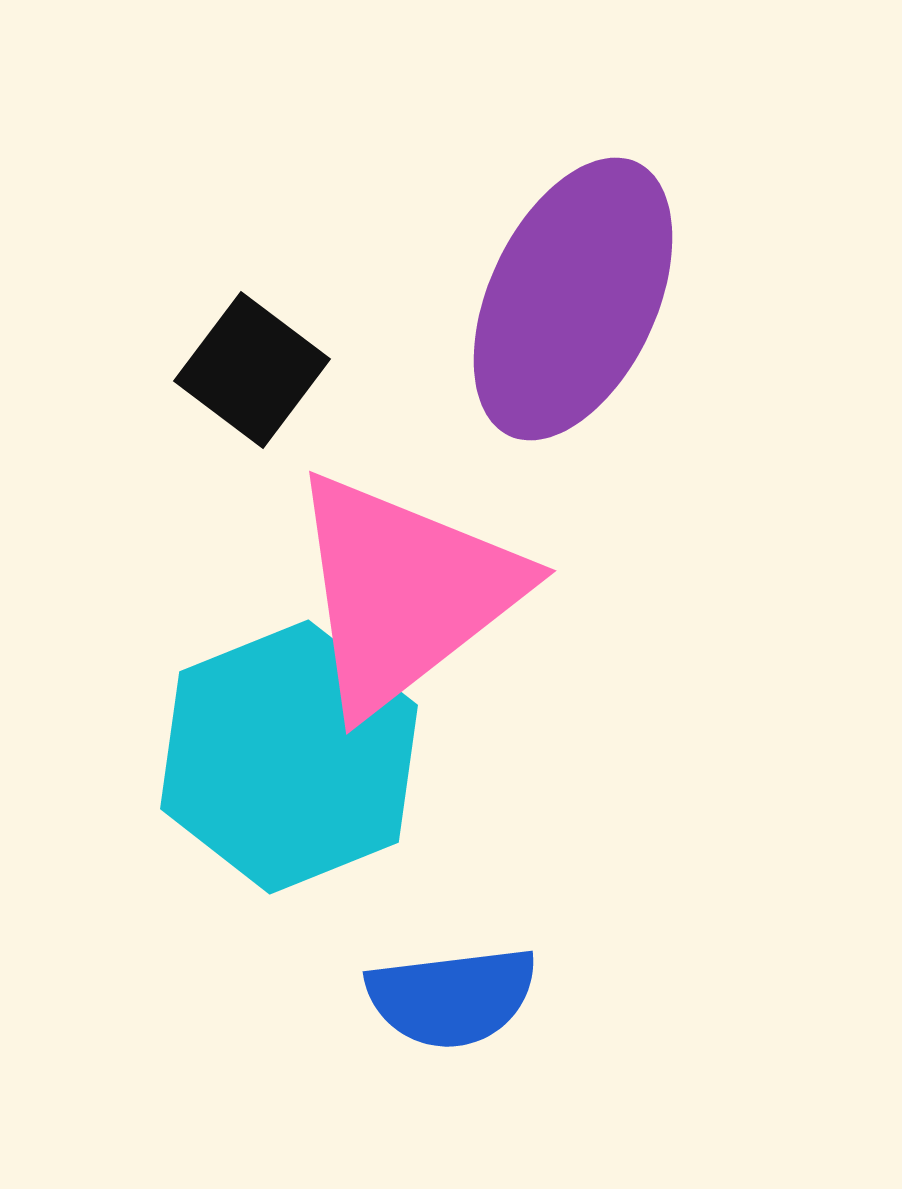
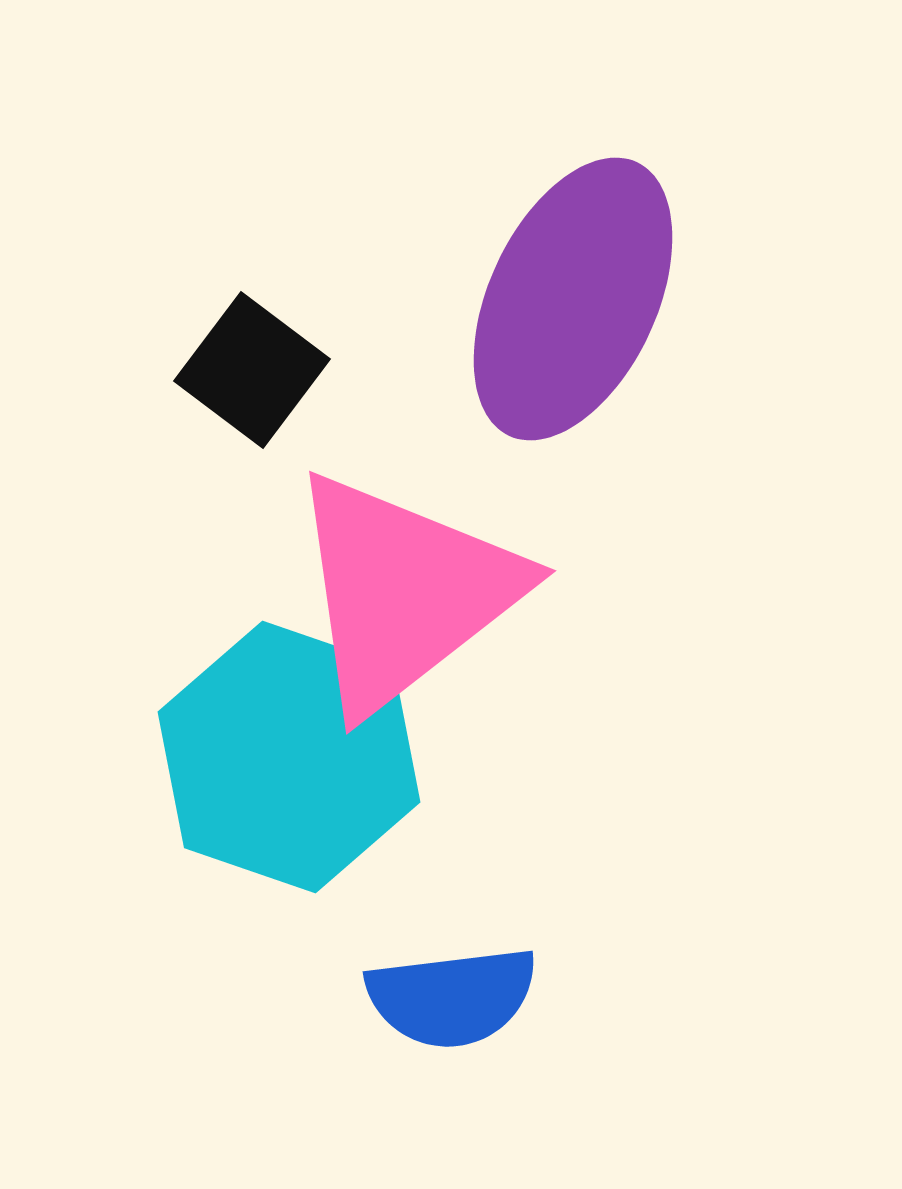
cyan hexagon: rotated 19 degrees counterclockwise
